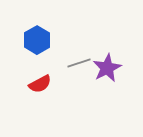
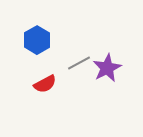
gray line: rotated 10 degrees counterclockwise
red semicircle: moved 5 px right
